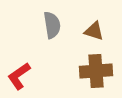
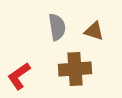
gray semicircle: moved 5 px right, 2 px down
brown cross: moved 21 px left, 2 px up
